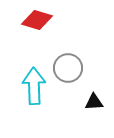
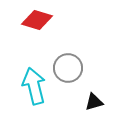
cyan arrow: rotated 12 degrees counterclockwise
black triangle: rotated 12 degrees counterclockwise
